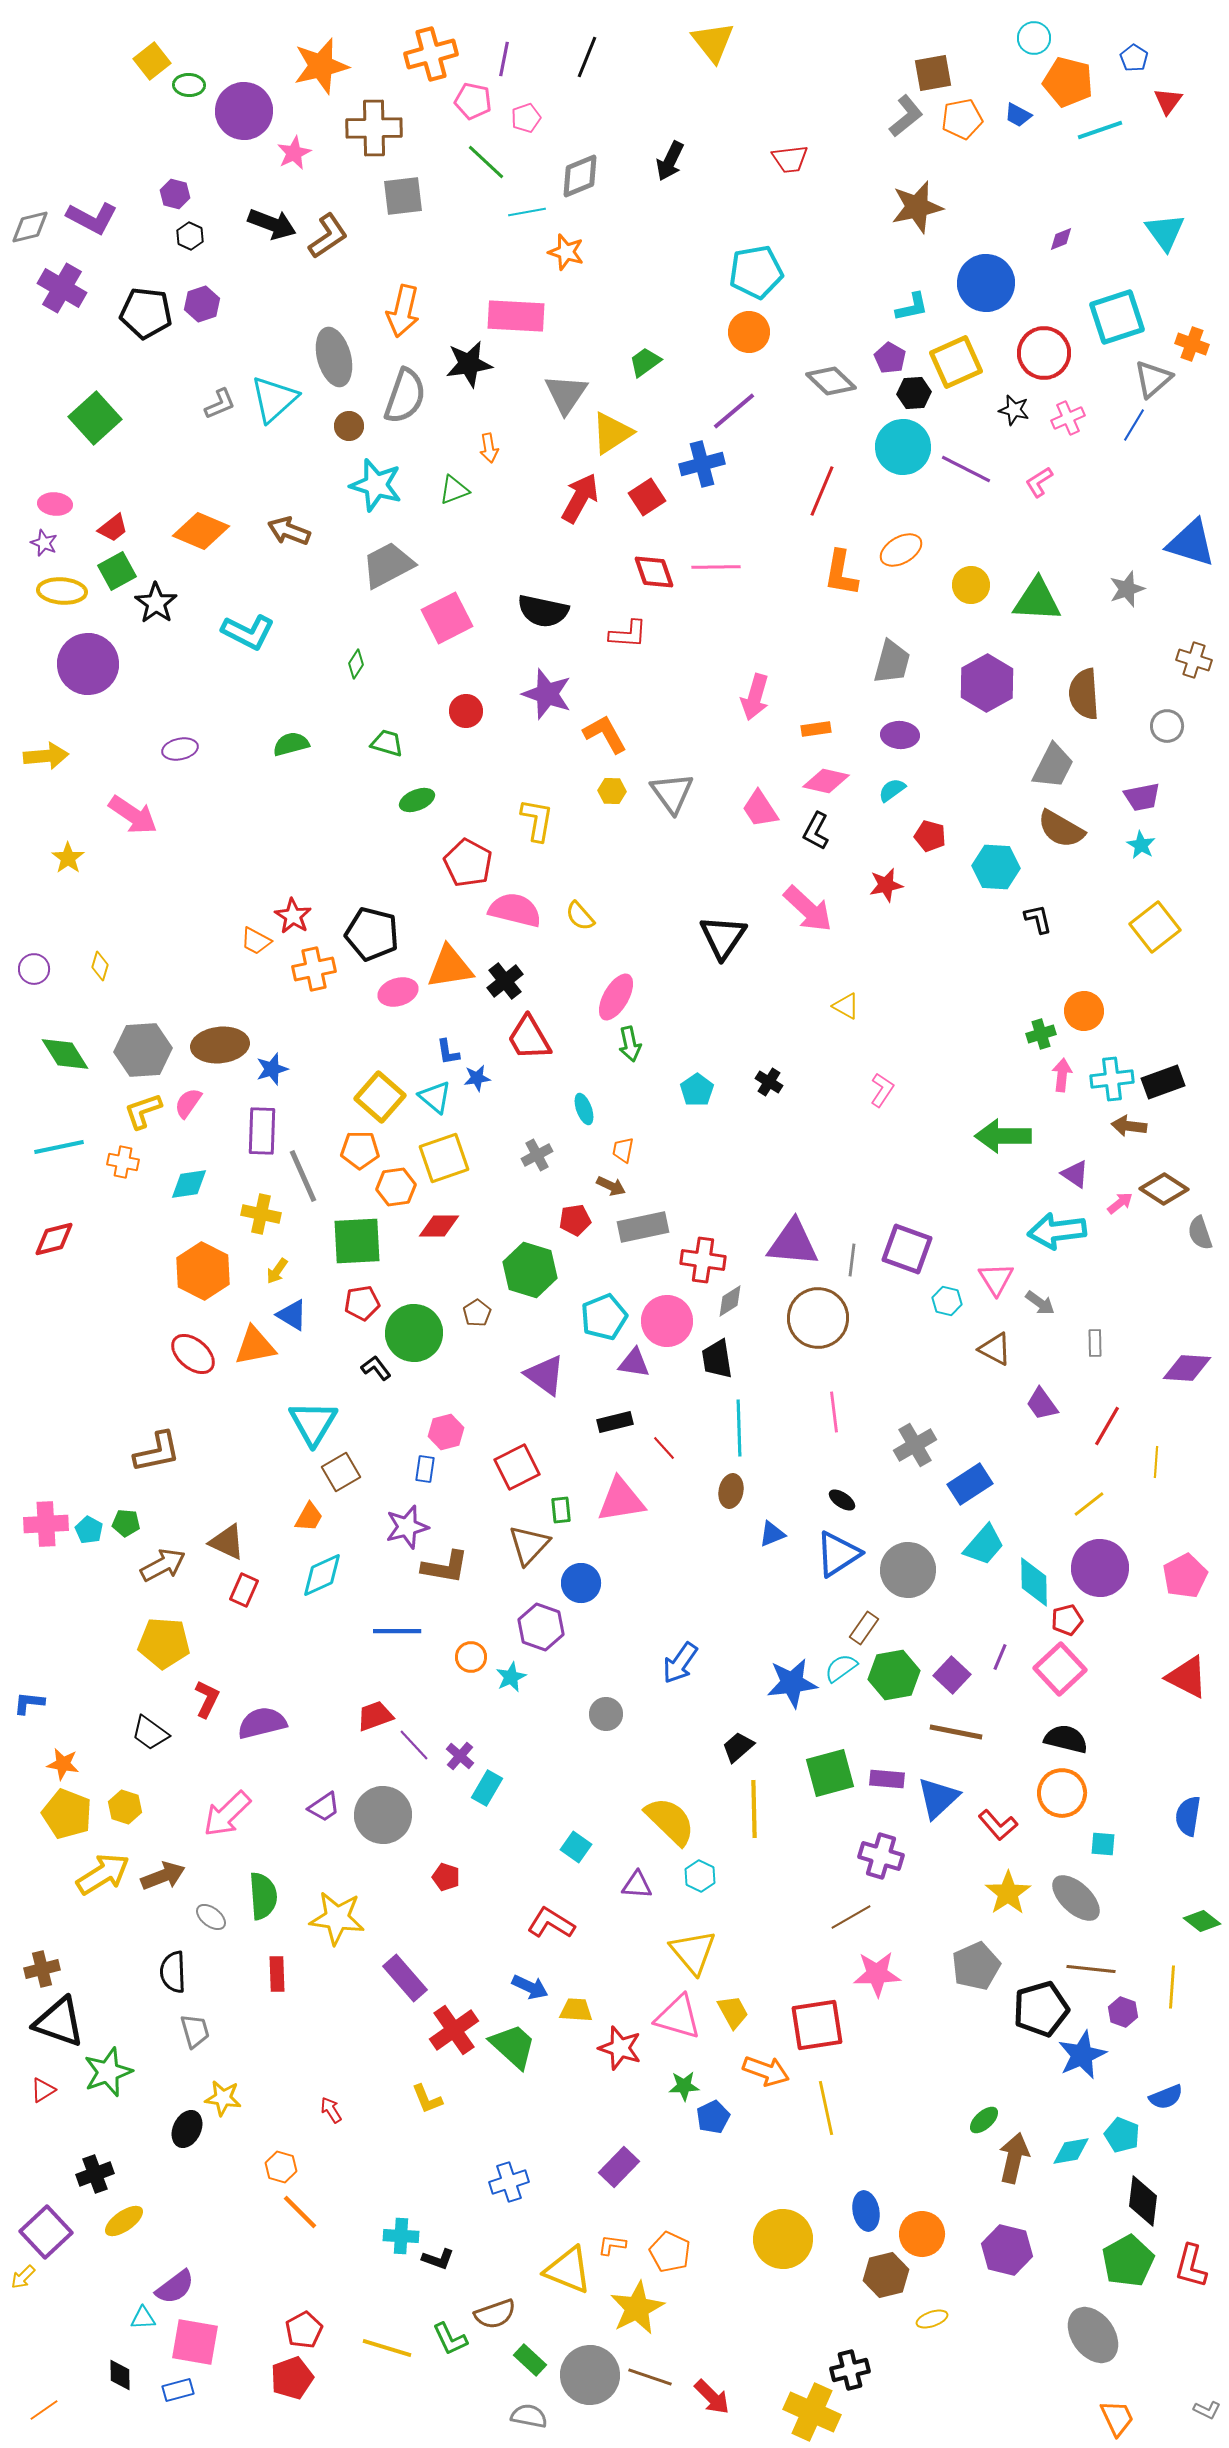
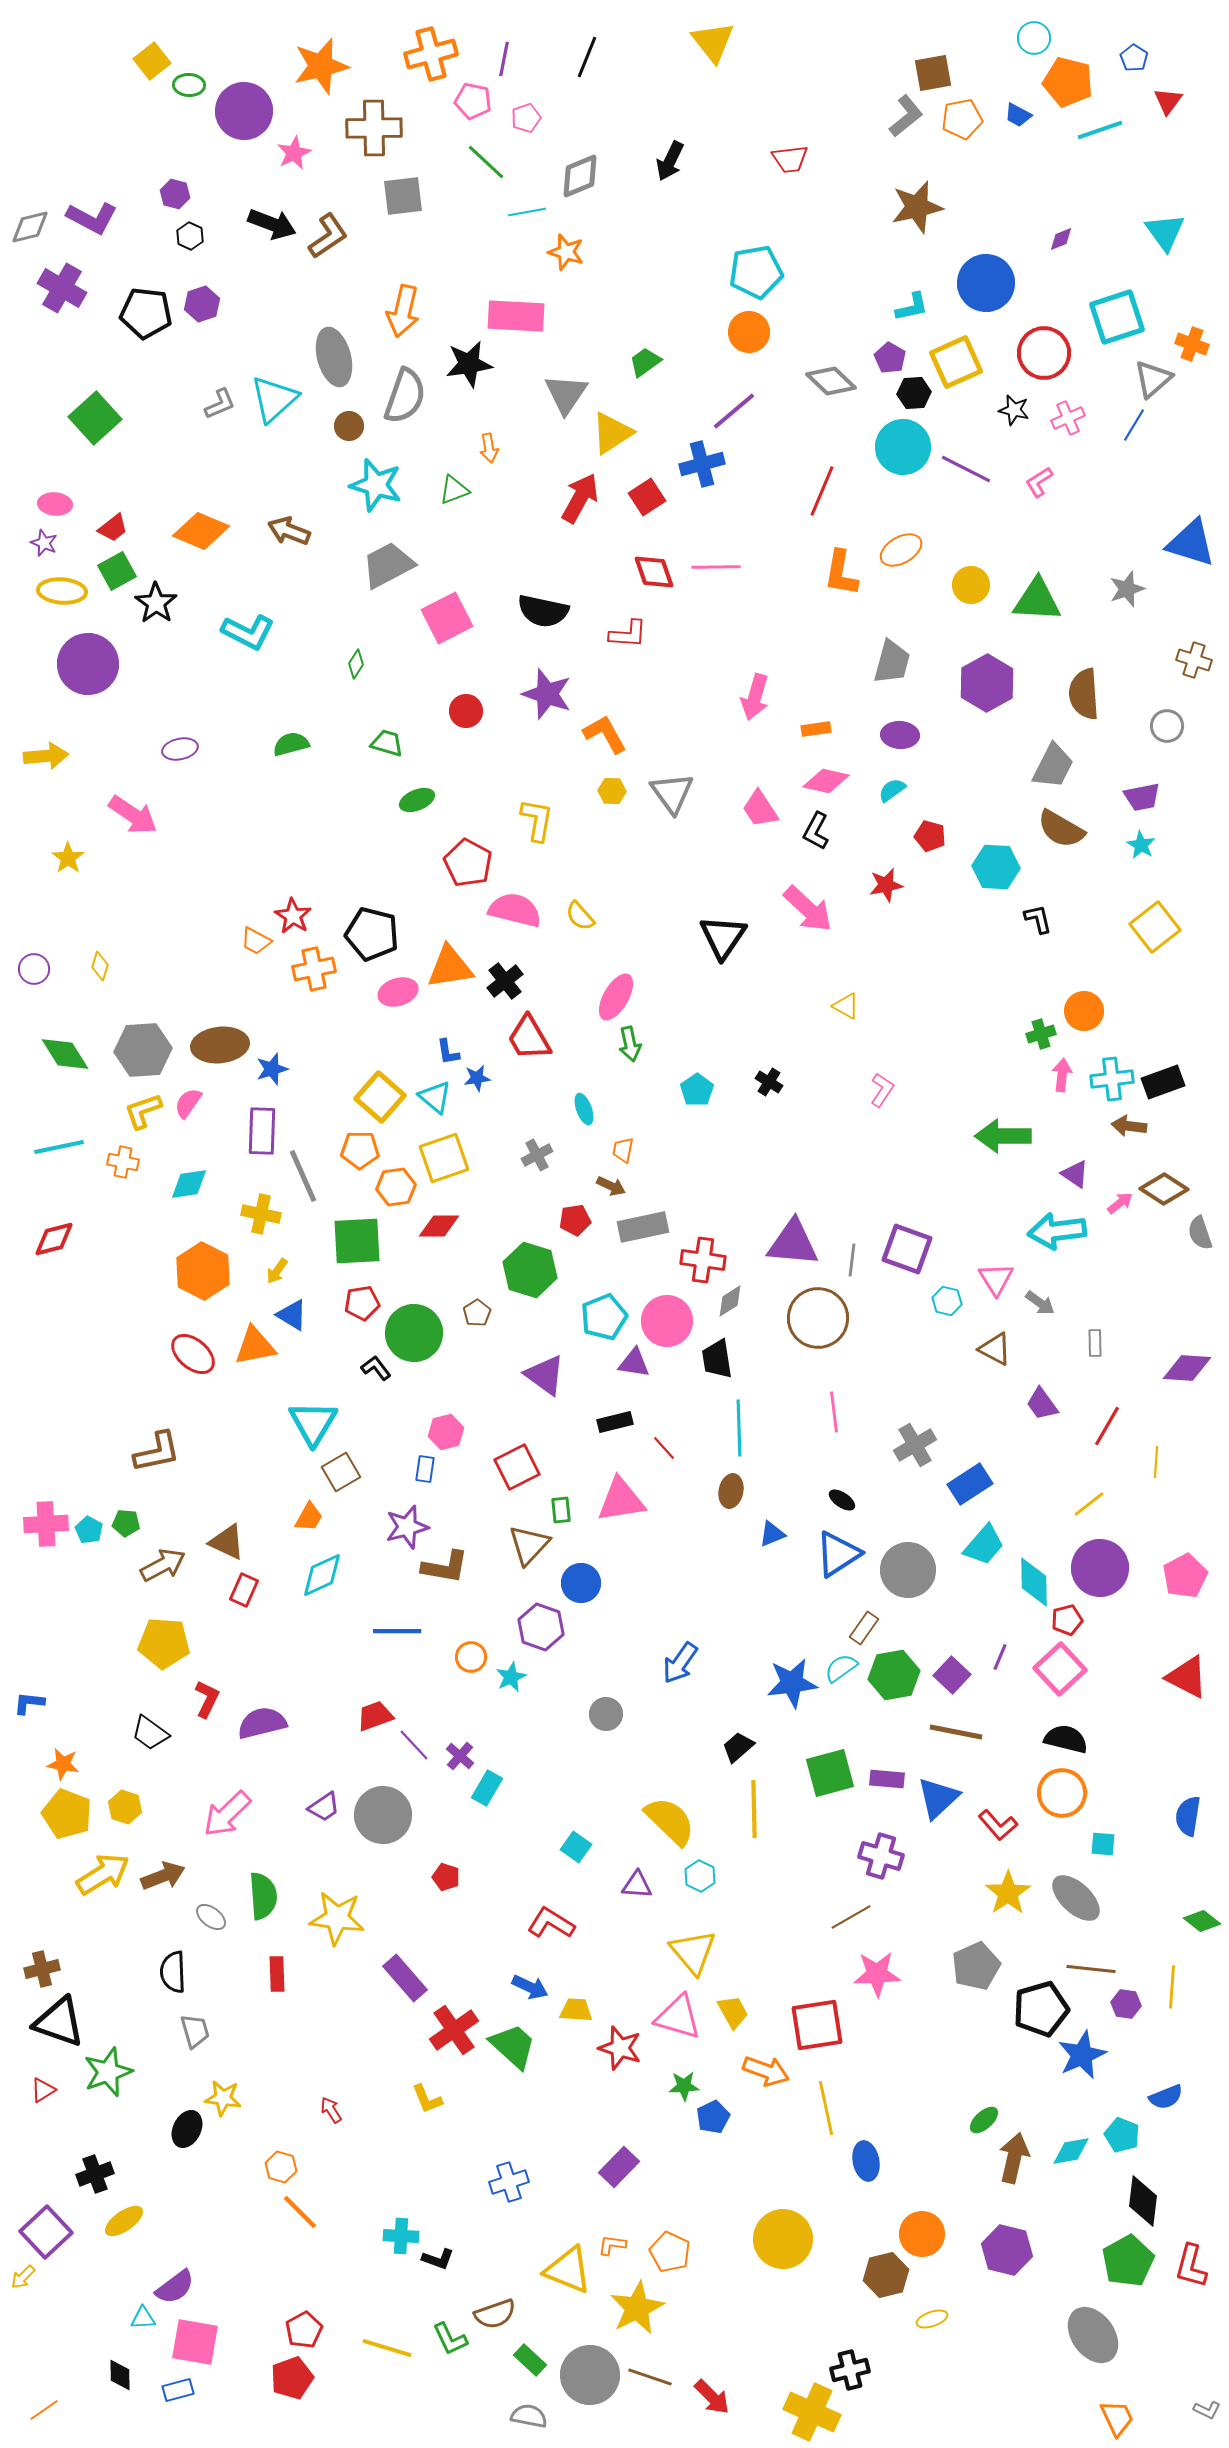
purple hexagon at (1123, 2012): moved 3 px right, 8 px up; rotated 12 degrees counterclockwise
blue ellipse at (866, 2211): moved 50 px up
